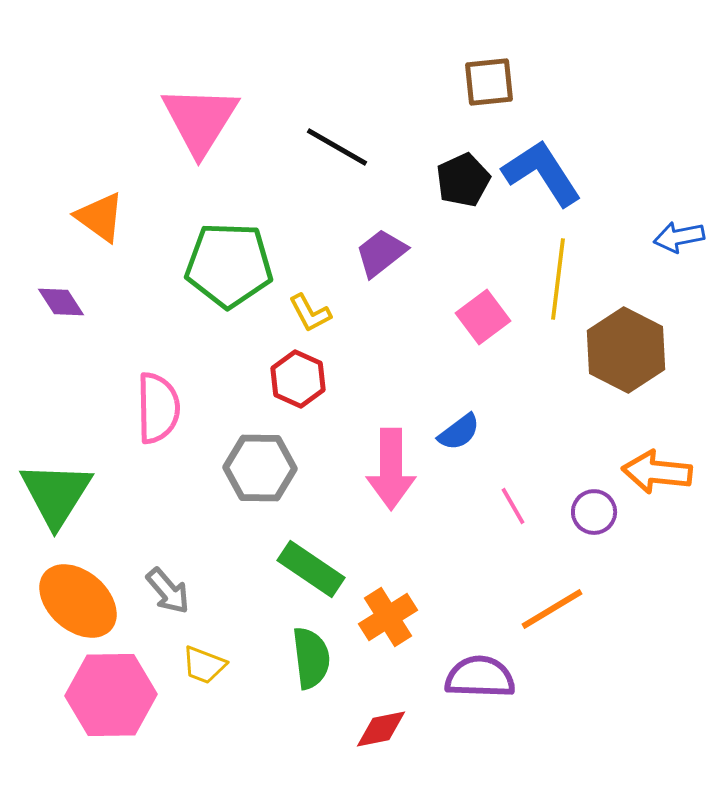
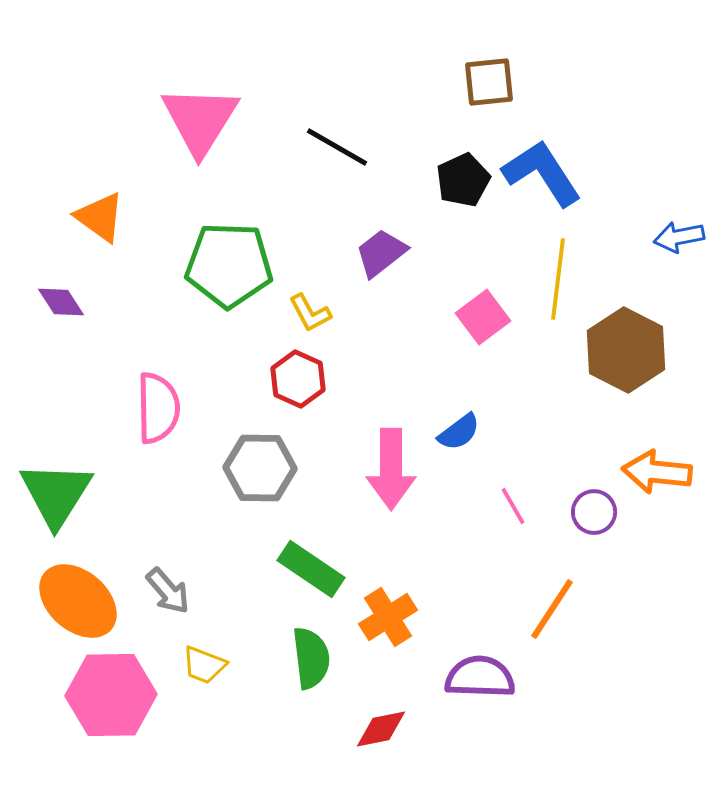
orange line: rotated 26 degrees counterclockwise
